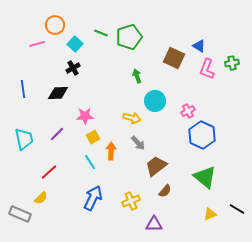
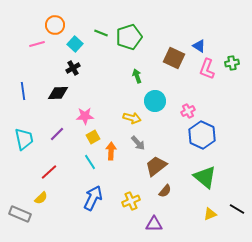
blue line: moved 2 px down
